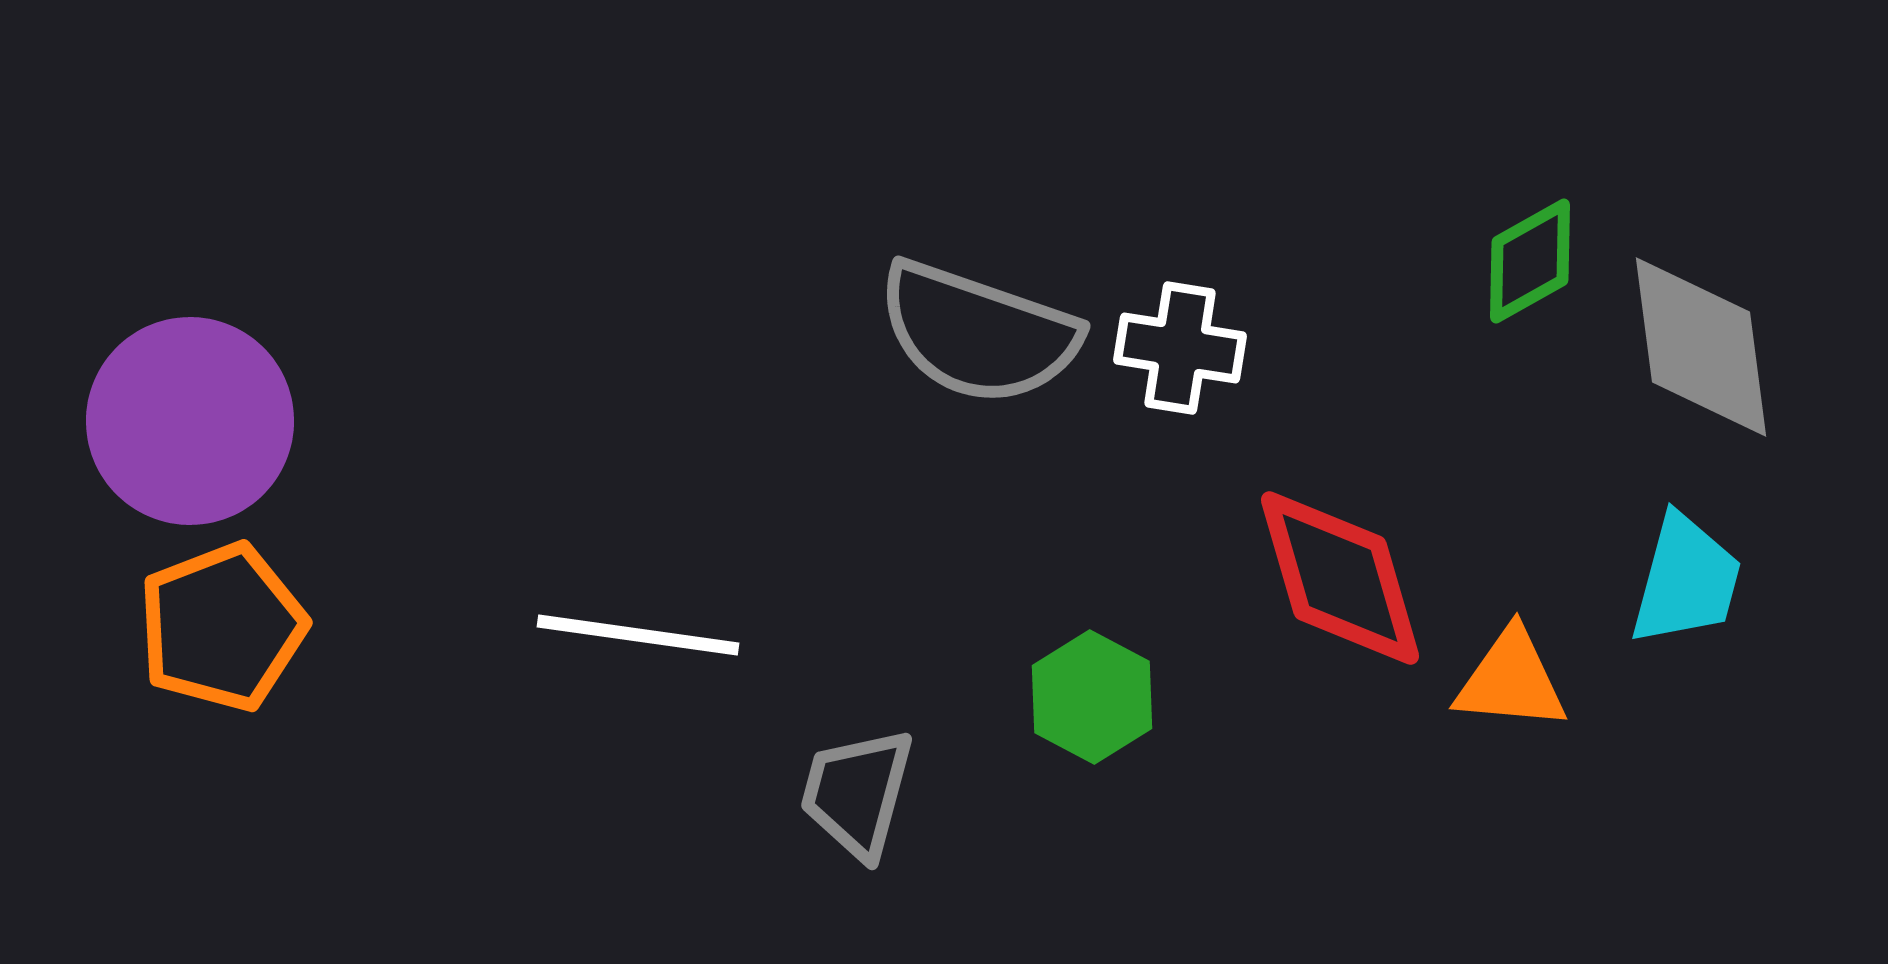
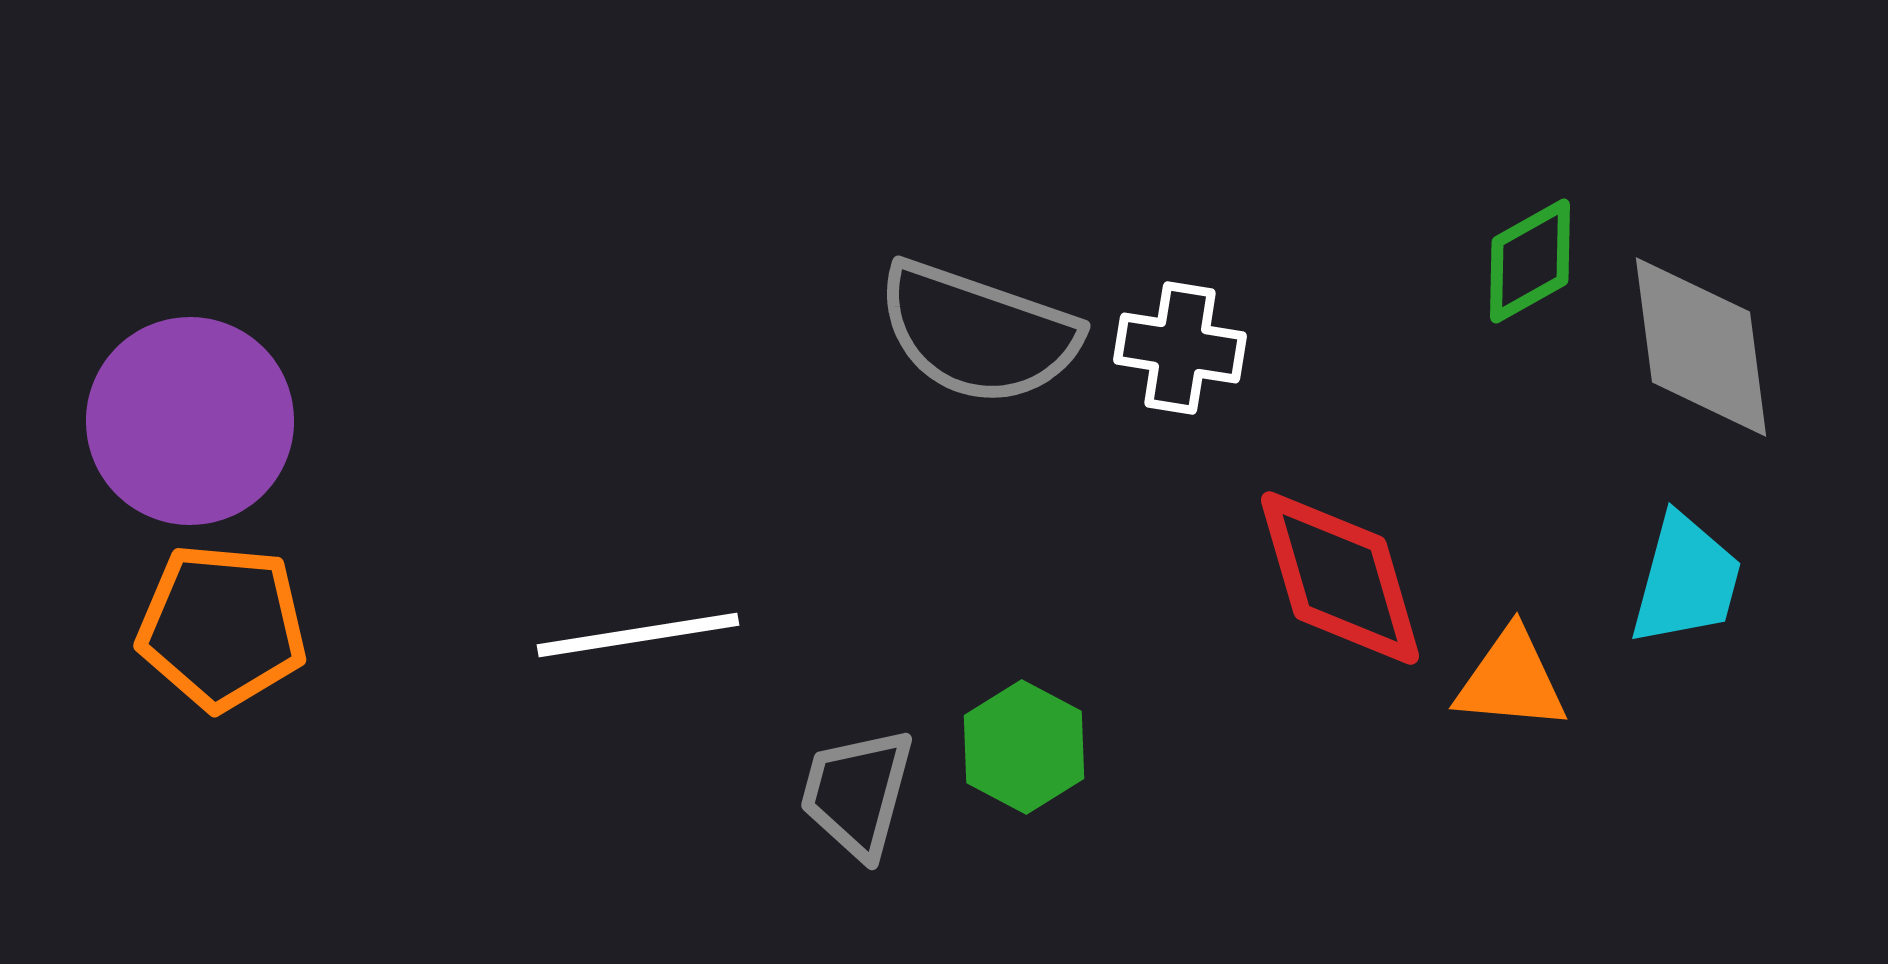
orange pentagon: rotated 26 degrees clockwise
white line: rotated 17 degrees counterclockwise
green hexagon: moved 68 px left, 50 px down
